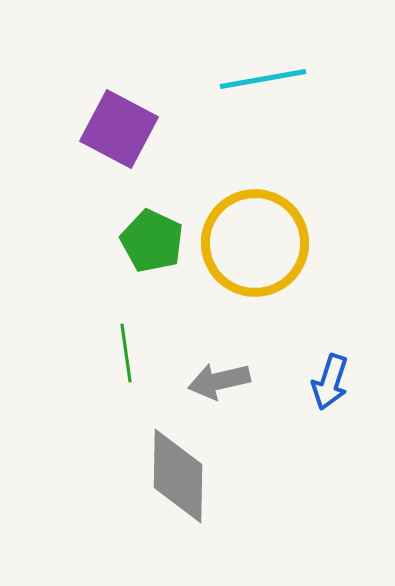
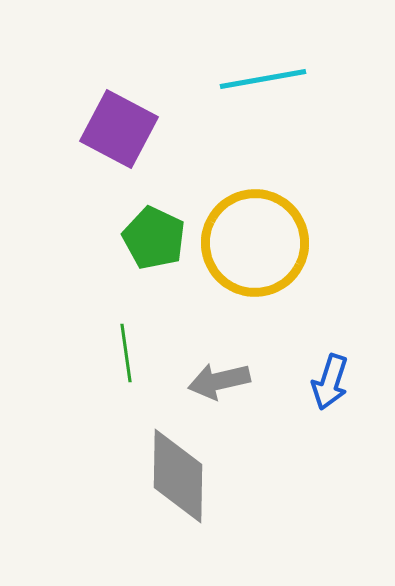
green pentagon: moved 2 px right, 3 px up
